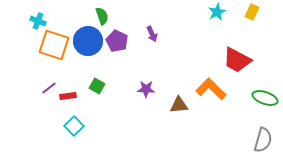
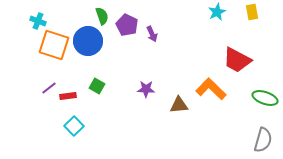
yellow rectangle: rotated 35 degrees counterclockwise
purple pentagon: moved 10 px right, 16 px up
